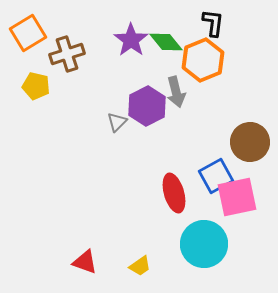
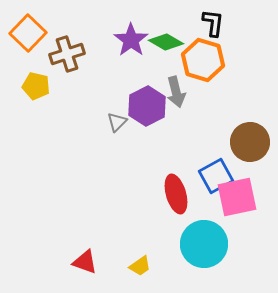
orange square: rotated 15 degrees counterclockwise
green diamond: rotated 20 degrees counterclockwise
orange hexagon: rotated 21 degrees counterclockwise
red ellipse: moved 2 px right, 1 px down
